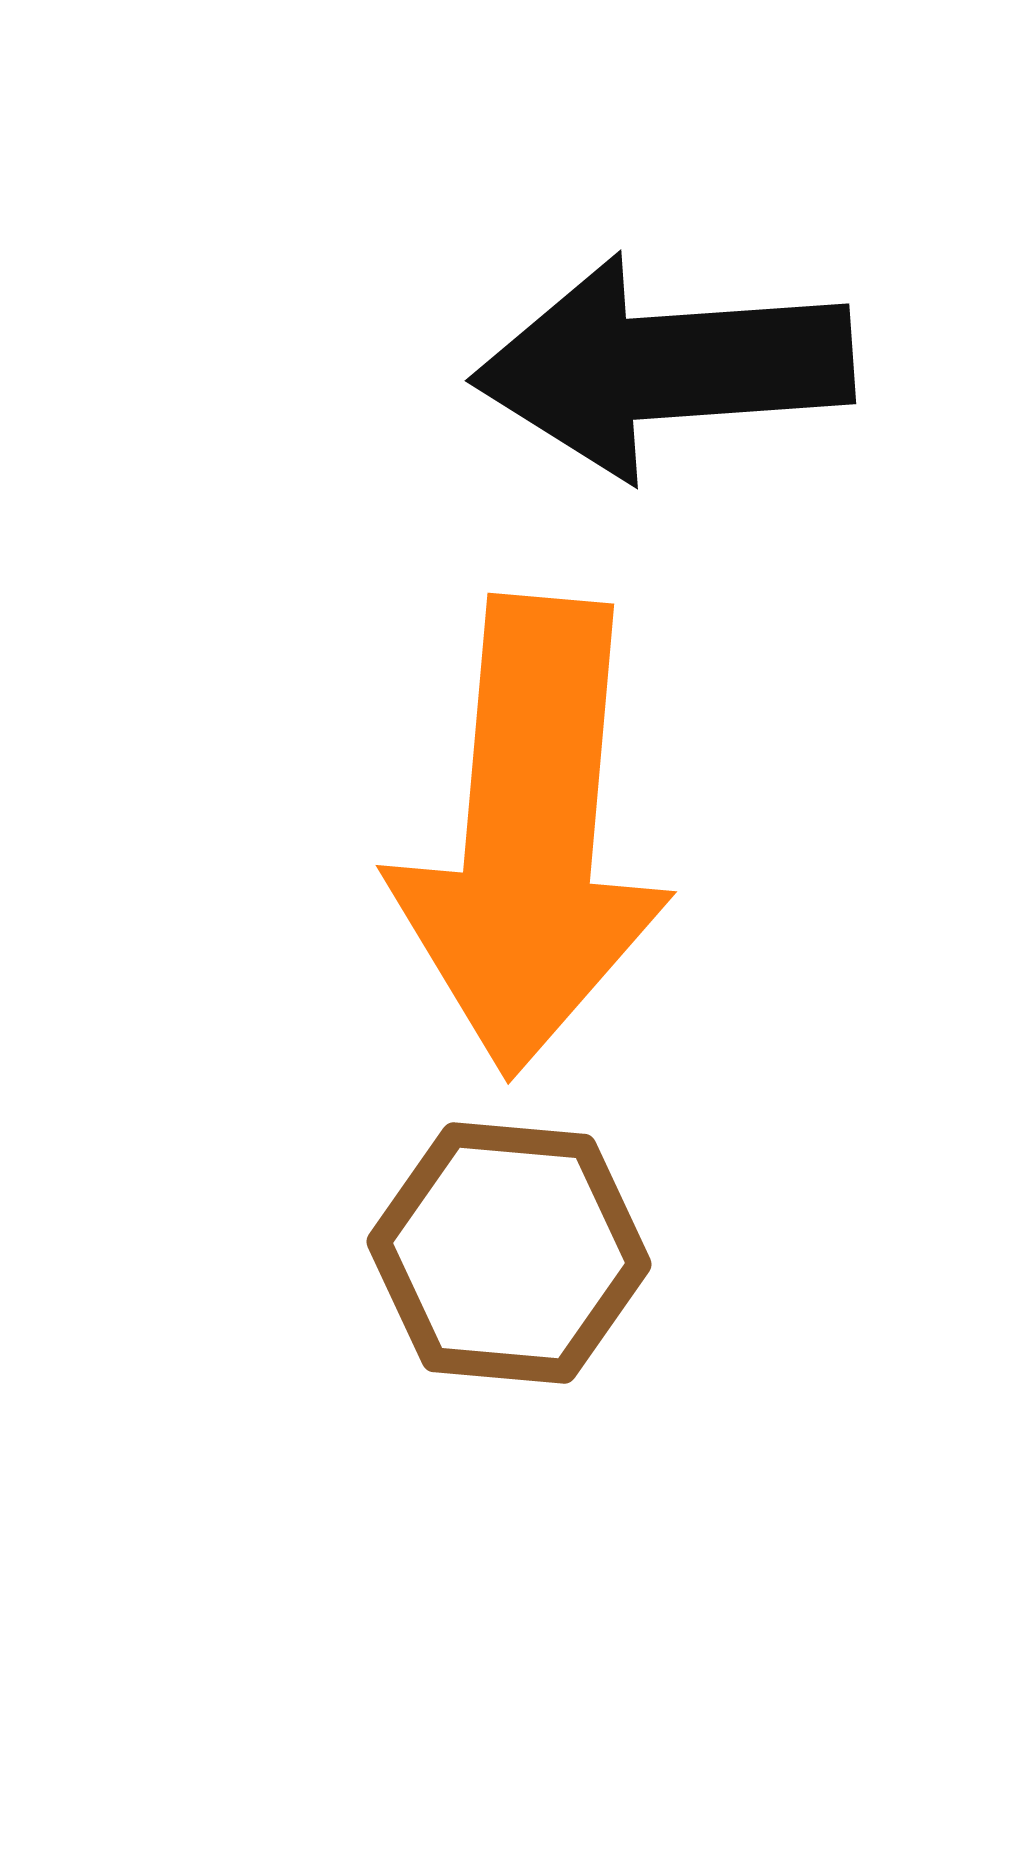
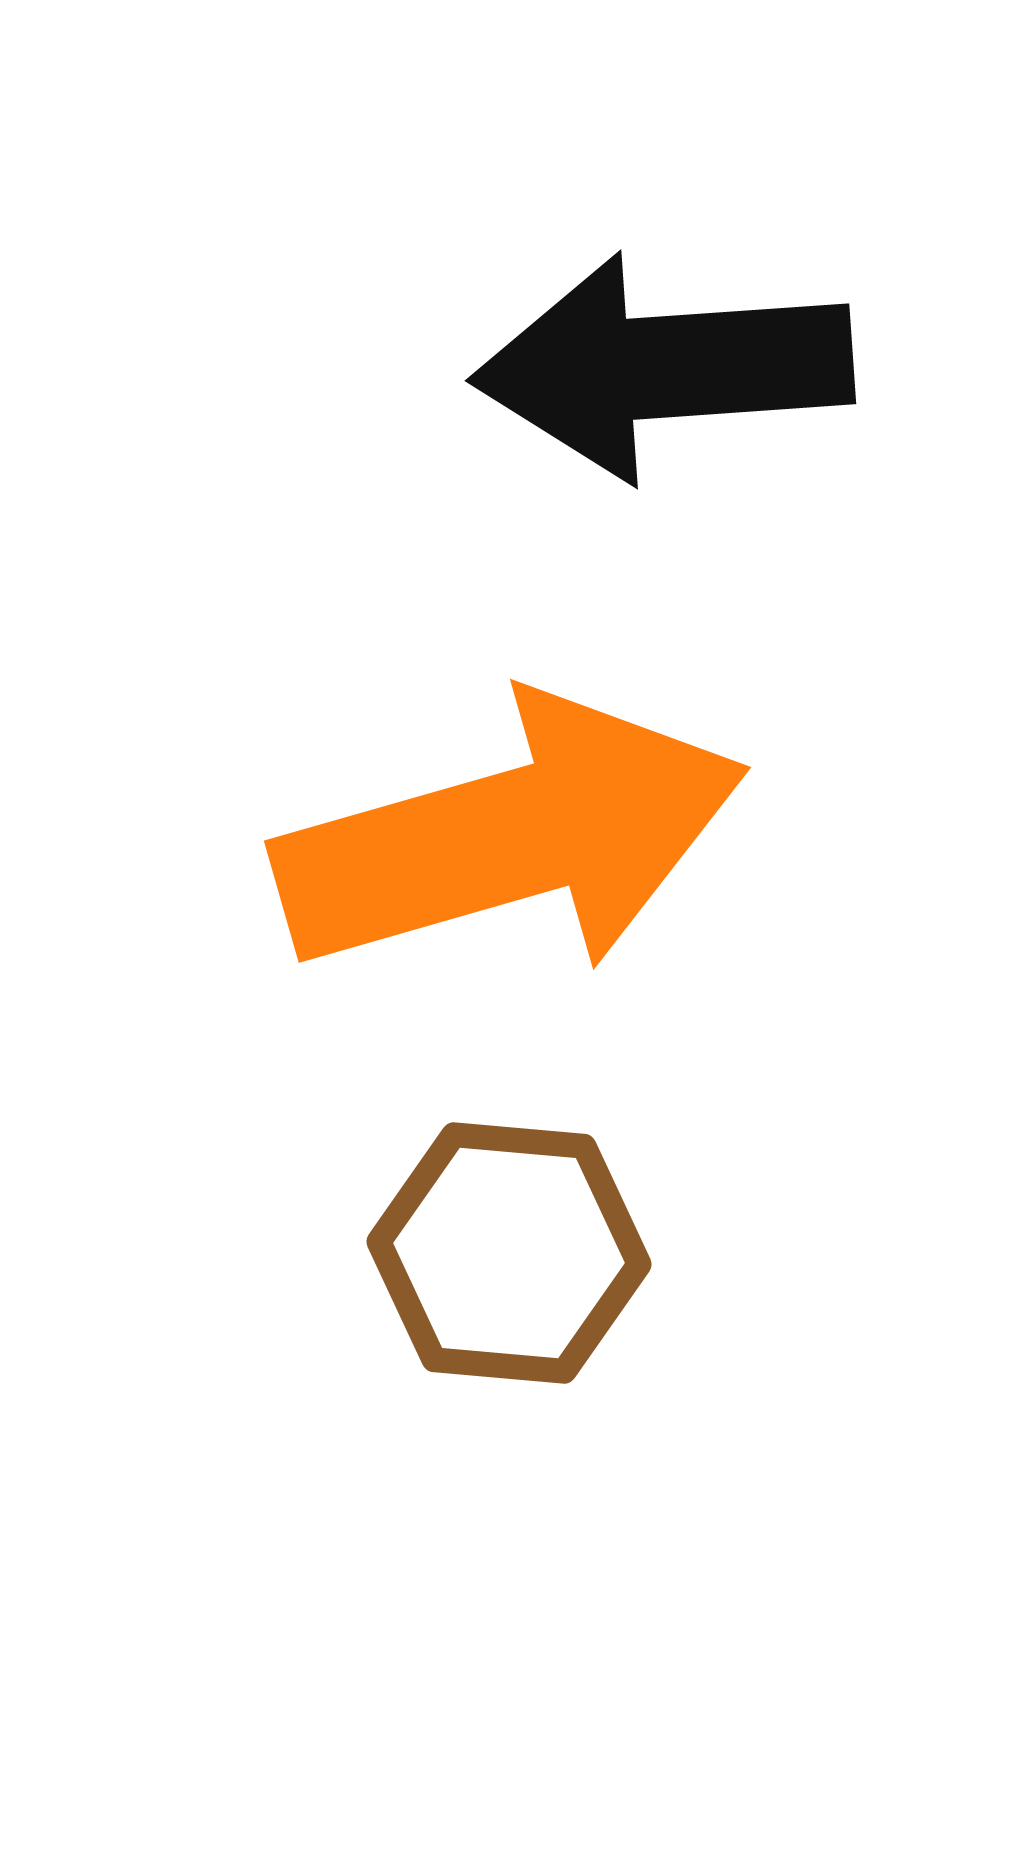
orange arrow: moved 19 px left; rotated 111 degrees counterclockwise
